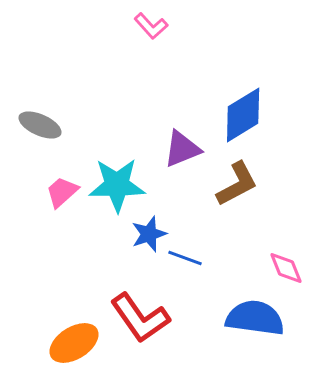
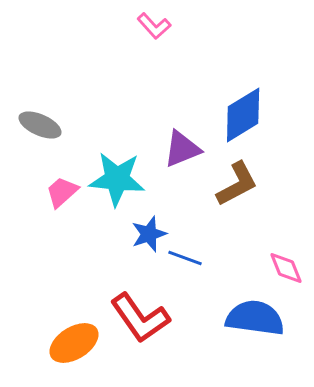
pink L-shape: moved 3 px right
cyan star: moved 6 px up; rotated 6 degrees clockwise
